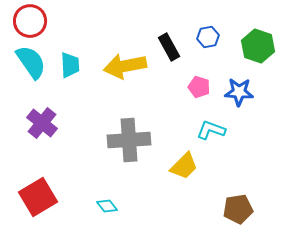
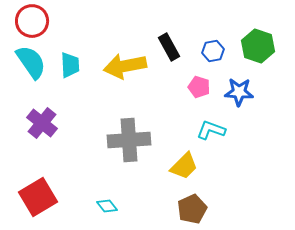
red circle: moved 2 px right
blue hexagon: moved 5 px right, 14 px down
brown pentagon: moved 46 px left; rotated 16 degrees counterclockwise
